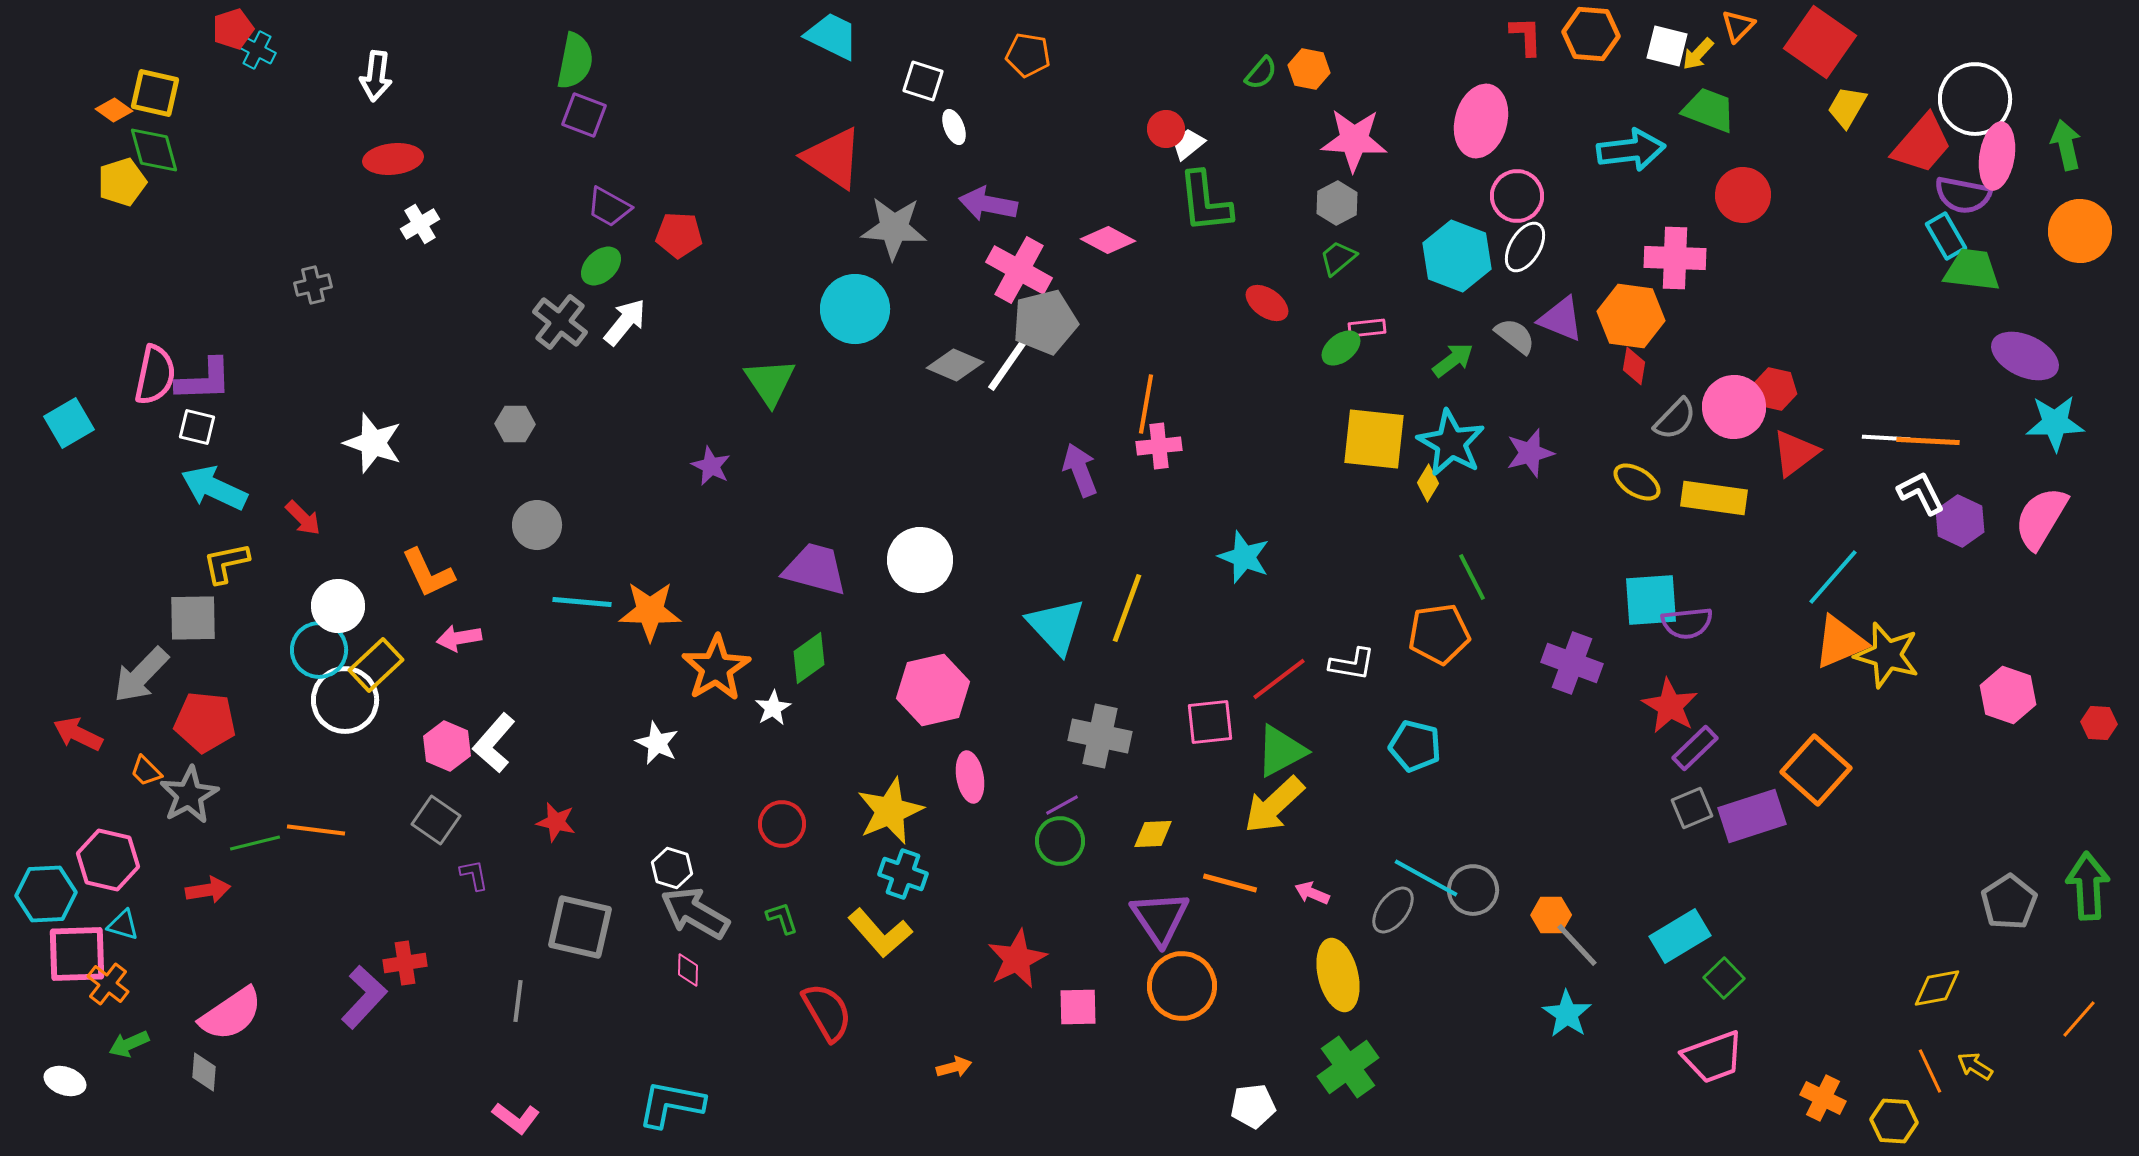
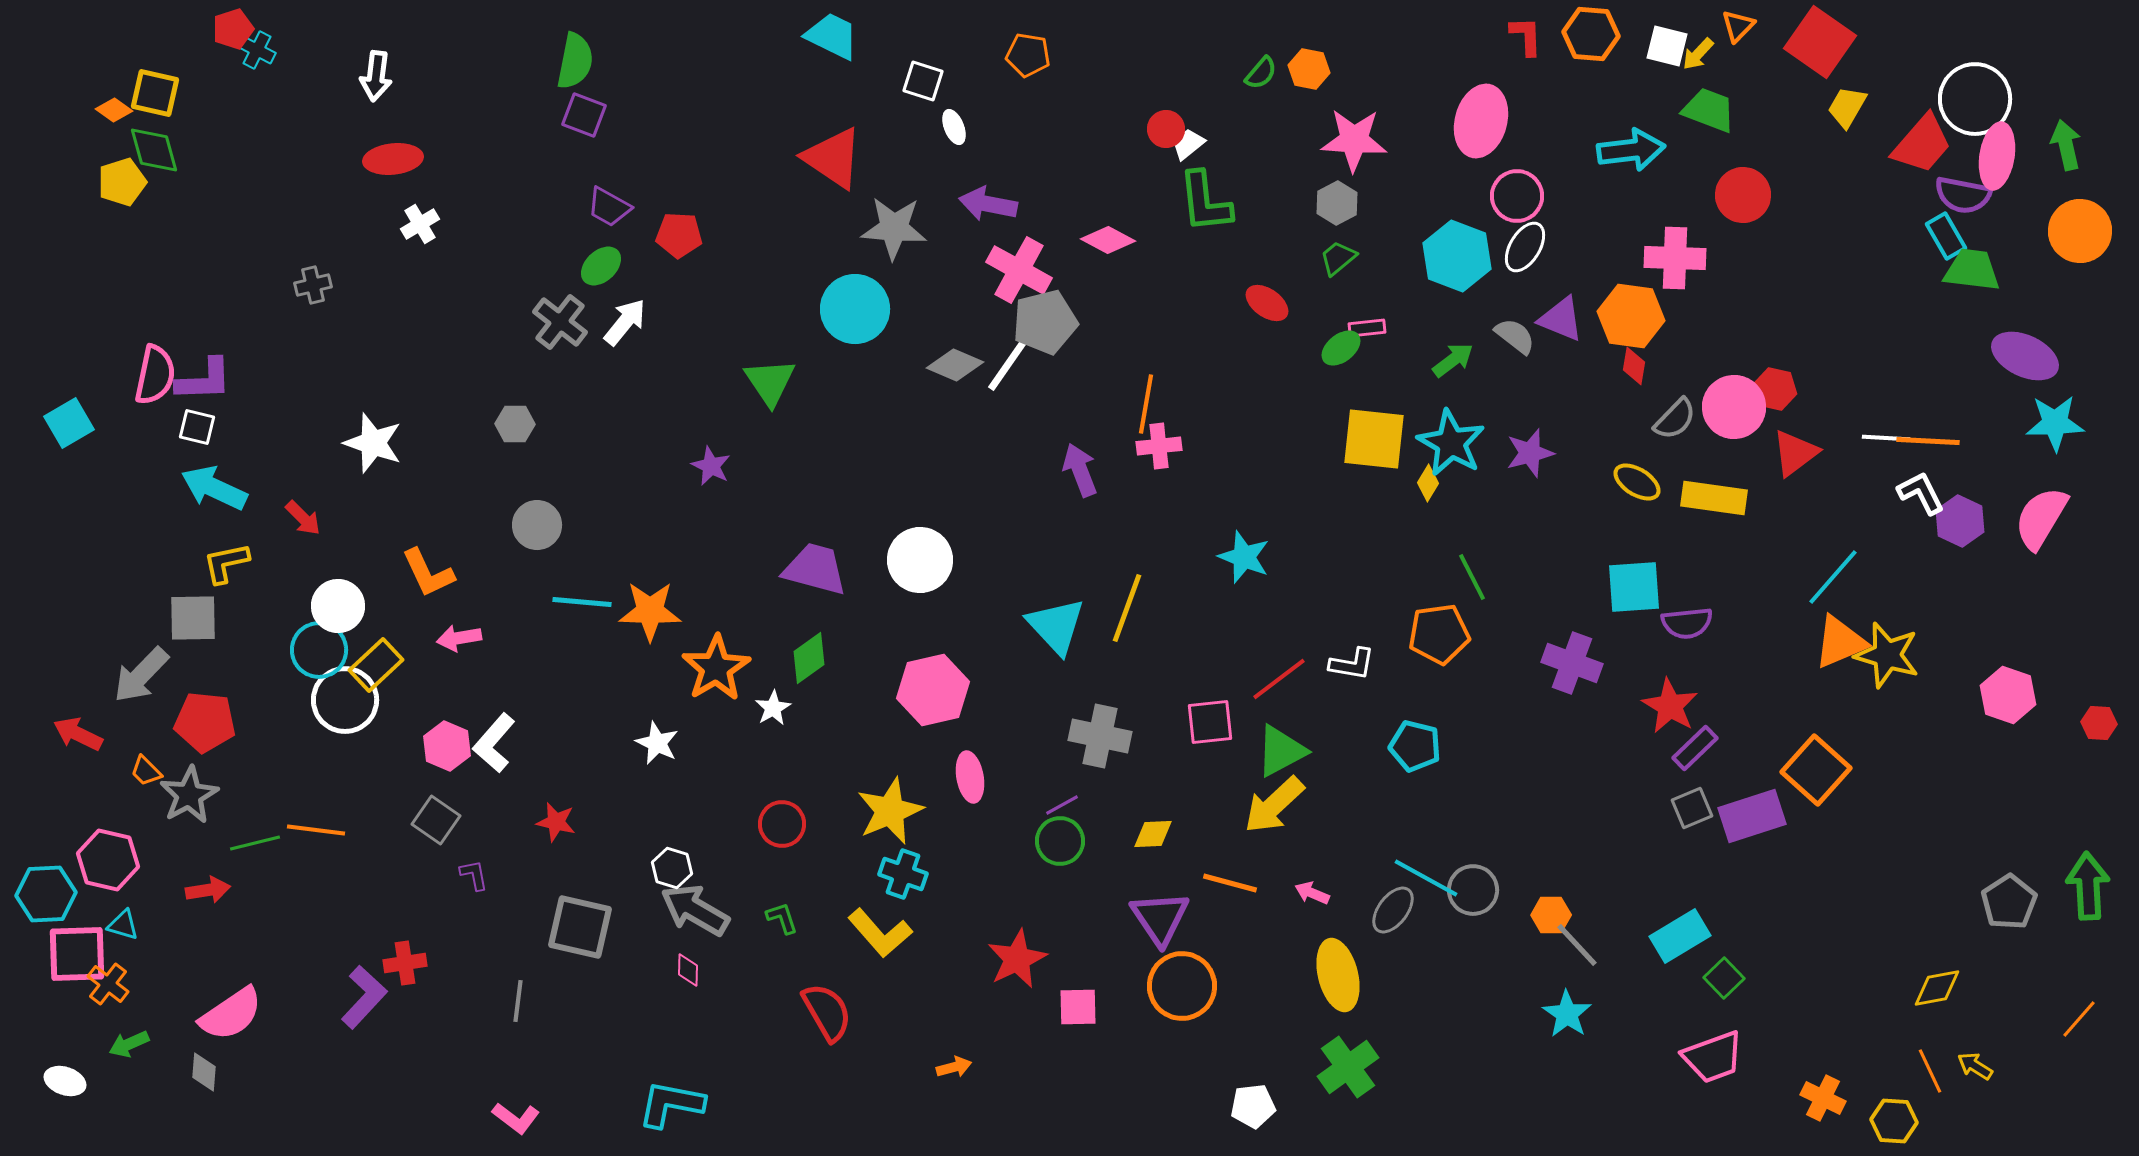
cyan square at (1651, 600): moved 17 px left, 13 px up
gray arrow at (695, 913): moved 3 px up
